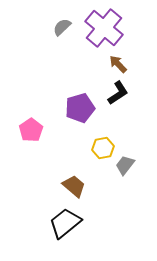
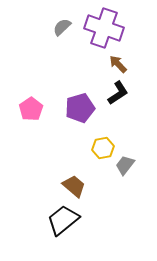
purple cross: rotated 21 degrees counterclockwise
pink pentagon: moved 21 px up
black trapezoid: moved 2 px left, 3 px up
